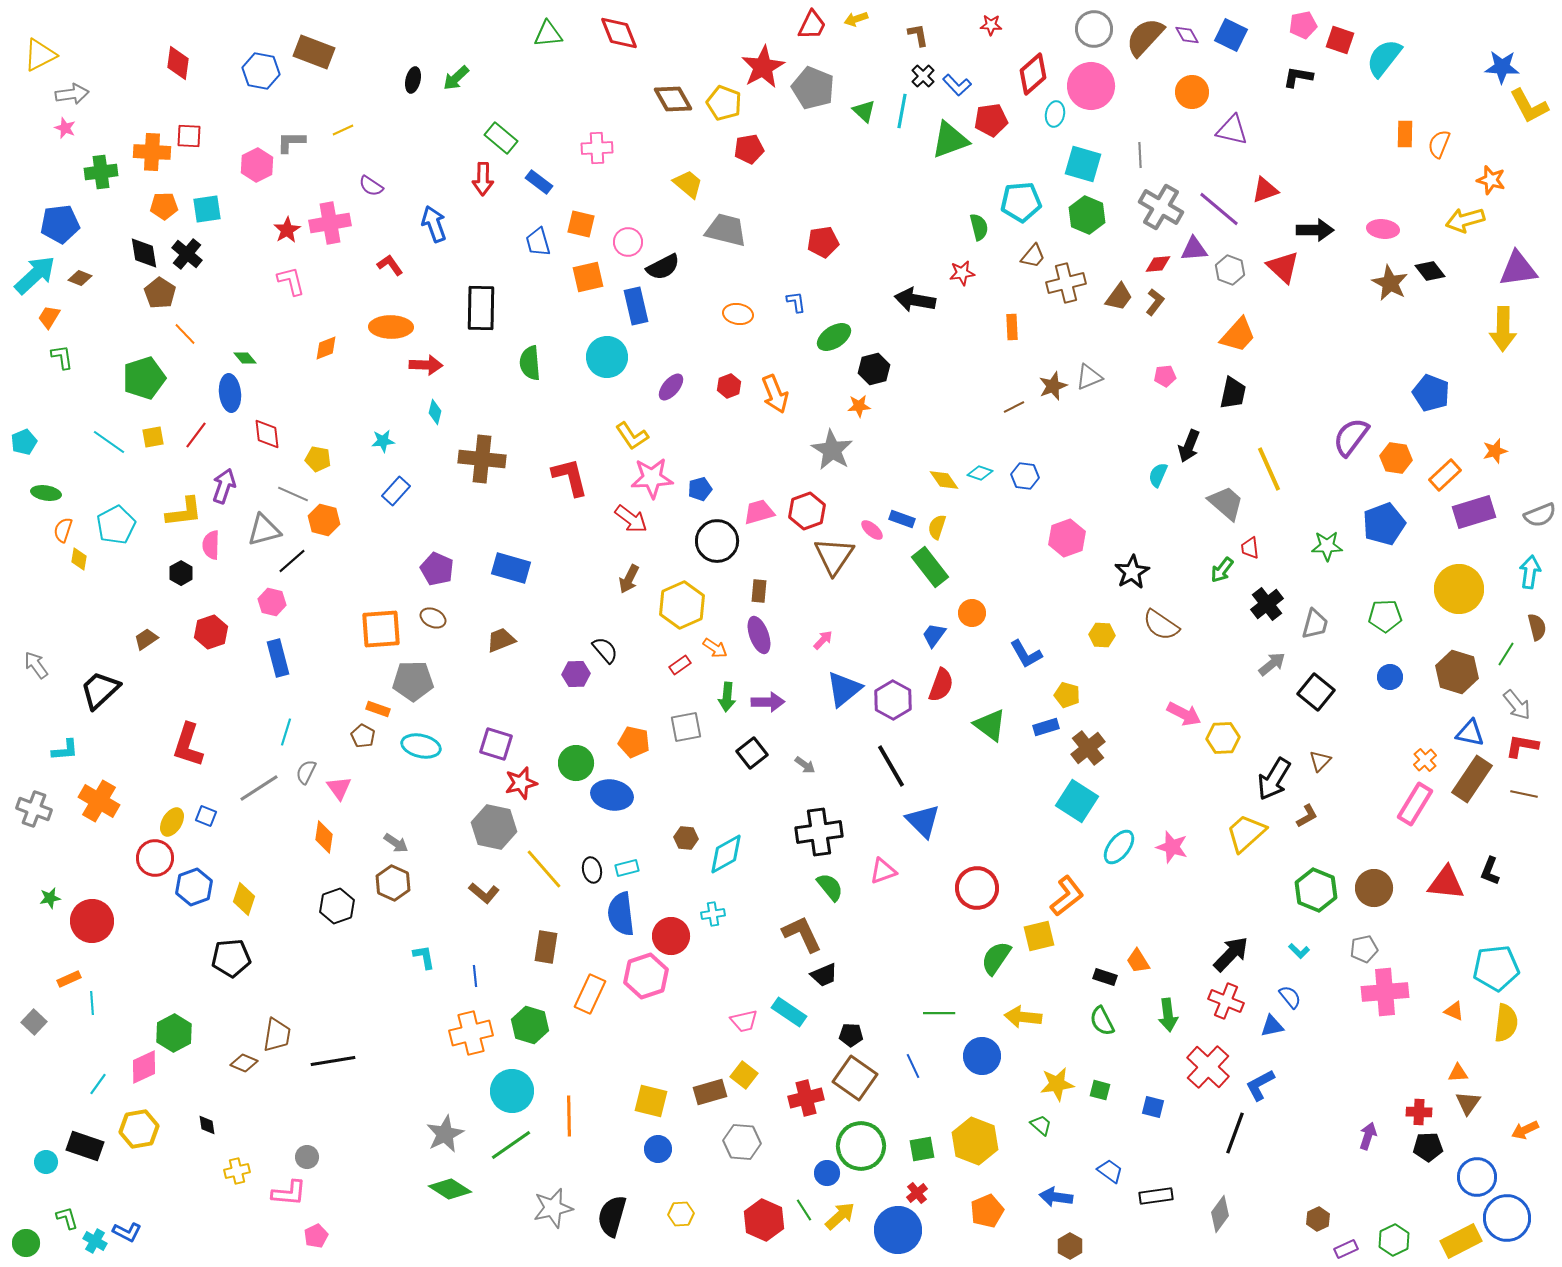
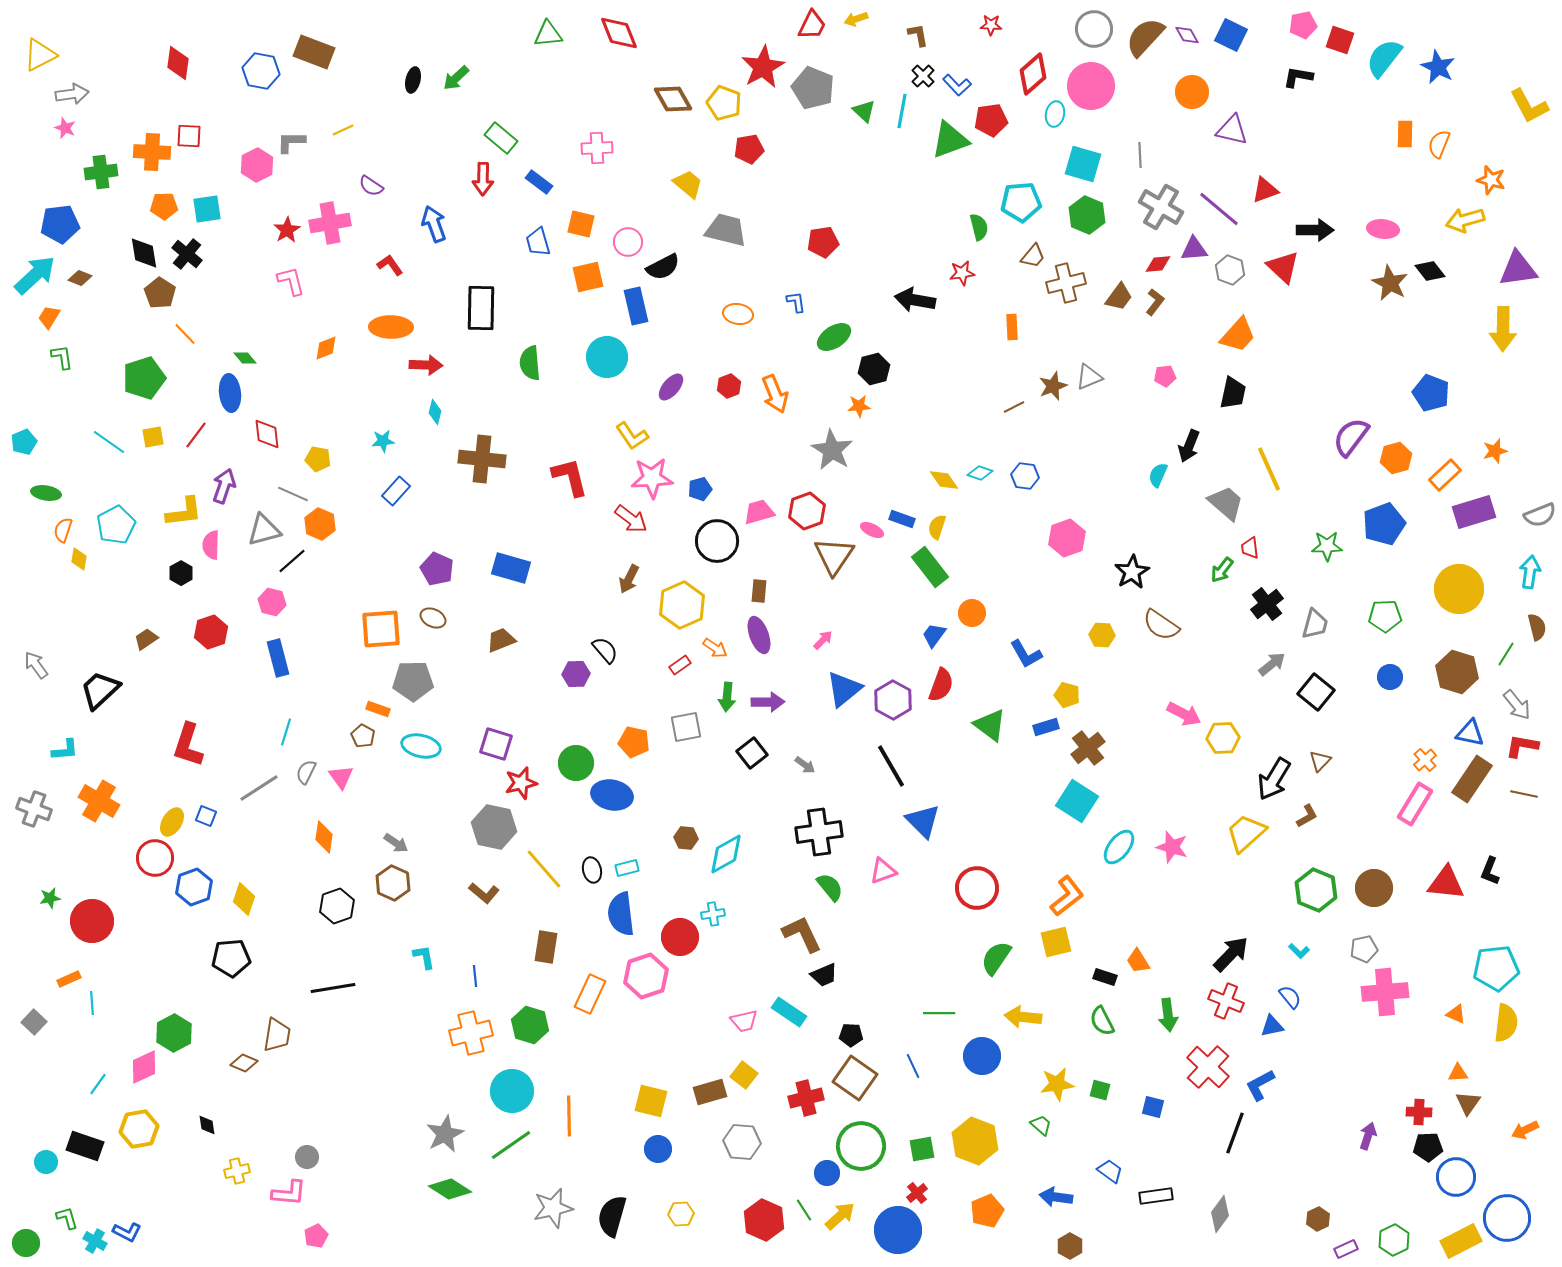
blue star at (1502, 67): moved 64 px left; rotated 24 degrees clockwise
orange hexagon at (1396, 458): rotated 24 degrees counterclockwise
orange hexagon at (324, 520): moved 4 px left, 4 px down; rotated 8 degrees clockwise
pink ellipse at (872, 530): rotated 15 degrees counterclockwise
pink triangle at (339, 788): moved 2 px right, 11 px up
red circle at (671, 936): moved 9 px right, 1 px down
yellow square at (1039, 936): moved 17 px right, 6 px down
orange triangle at (1454, 1011): moved 2 px right, 3 px down
black line at (333, 1061): moved 73 px up
blue circle at (1477, 1177): moved 21 px left
